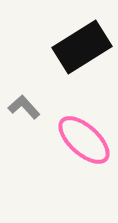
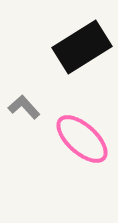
pink ellipse: moved 2 px left, 1 px up
